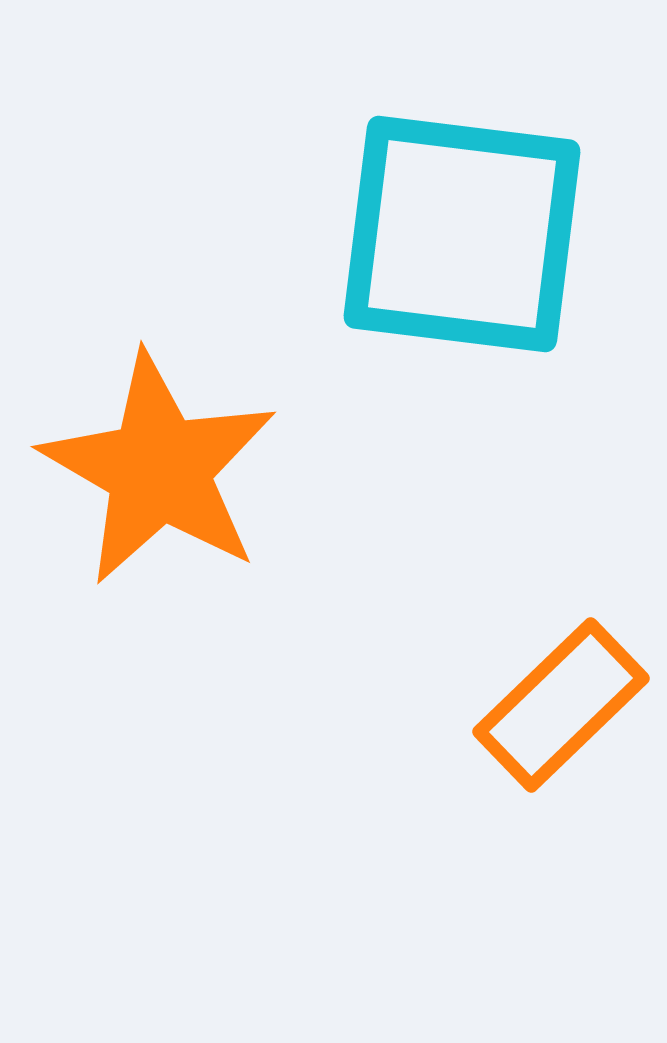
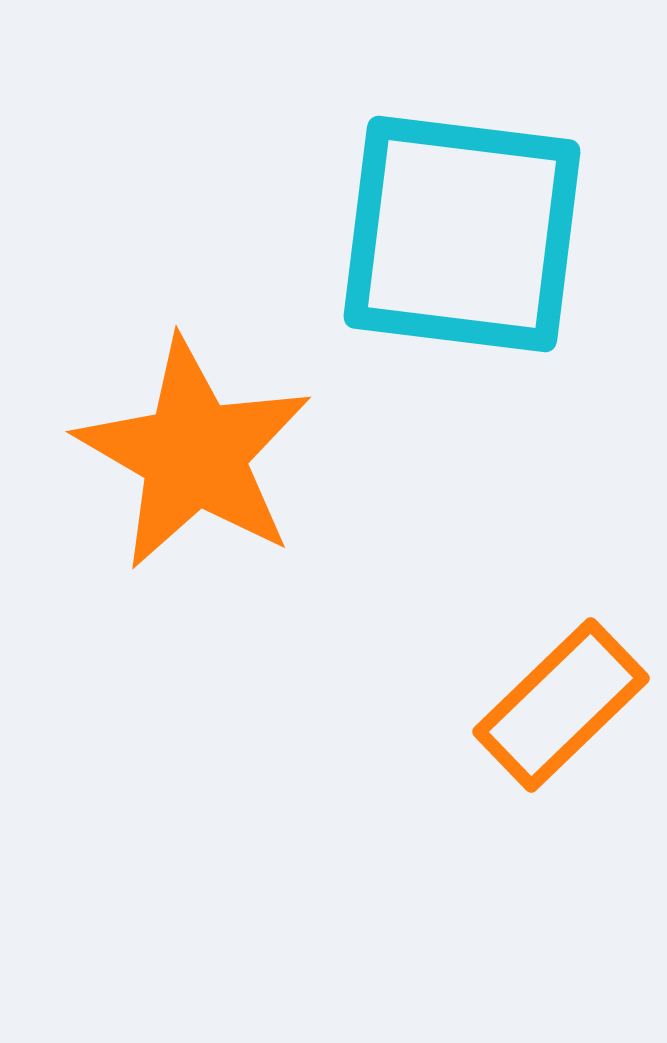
orange star: moved 35 px right, 15 px up
